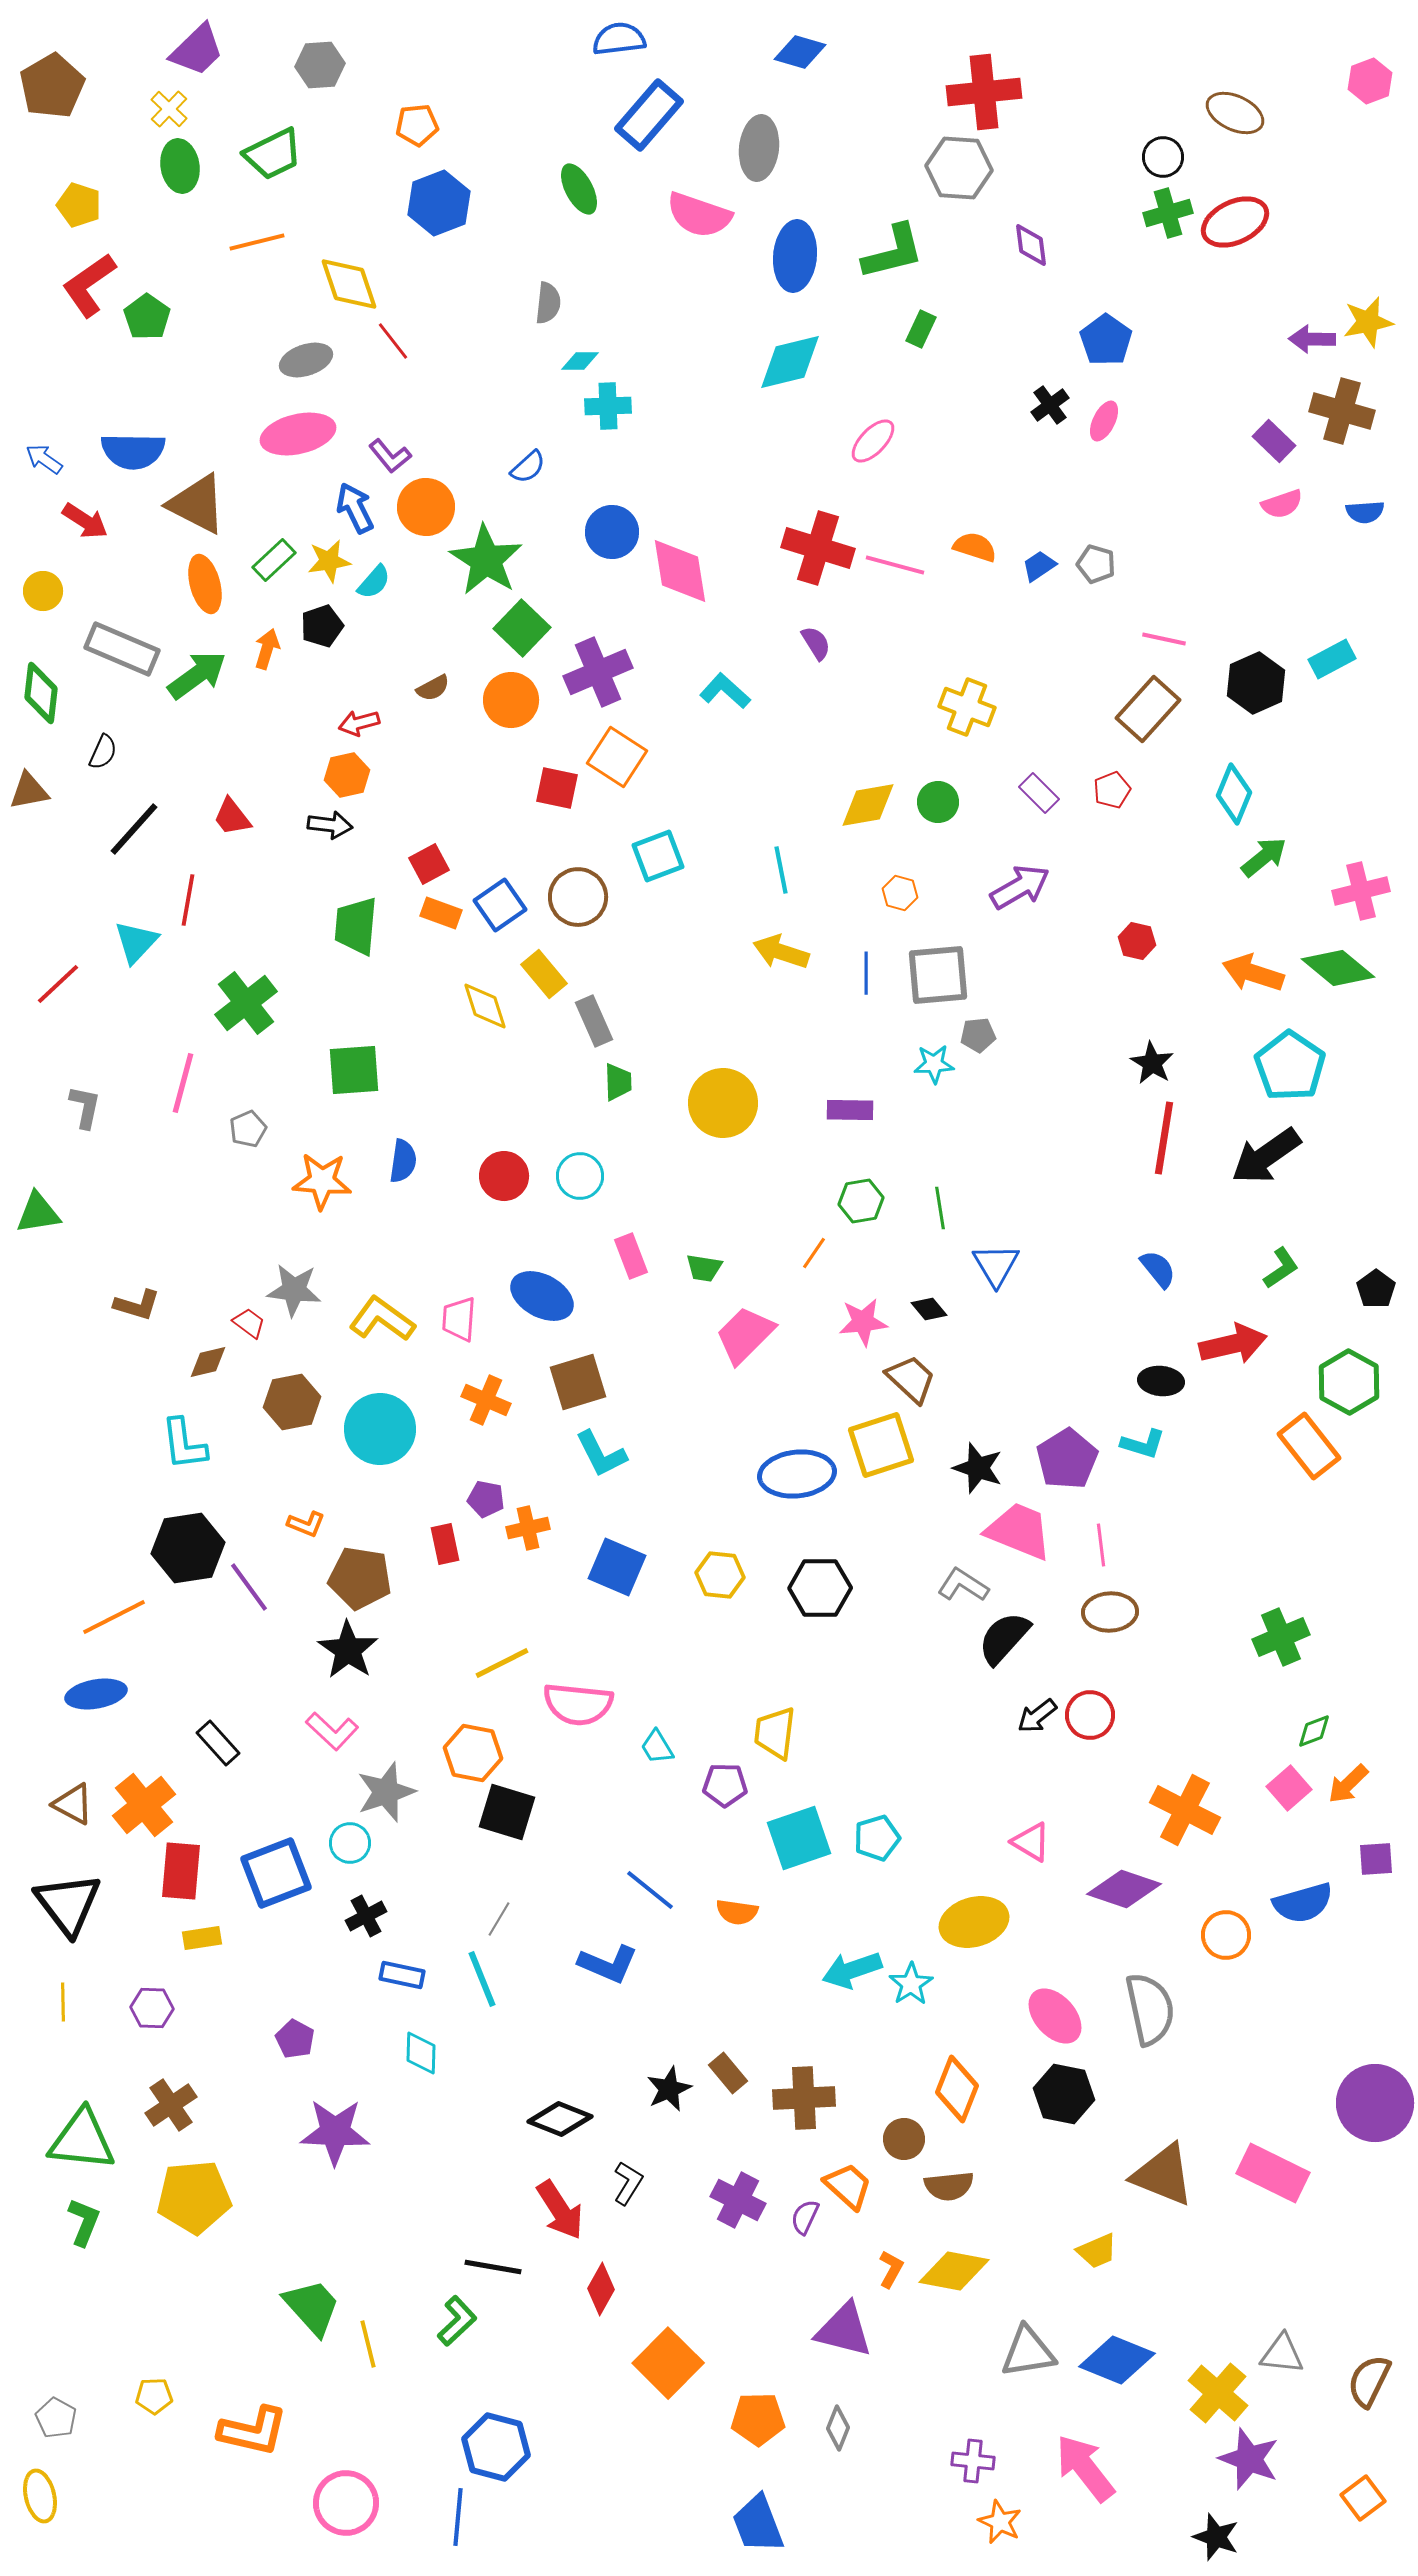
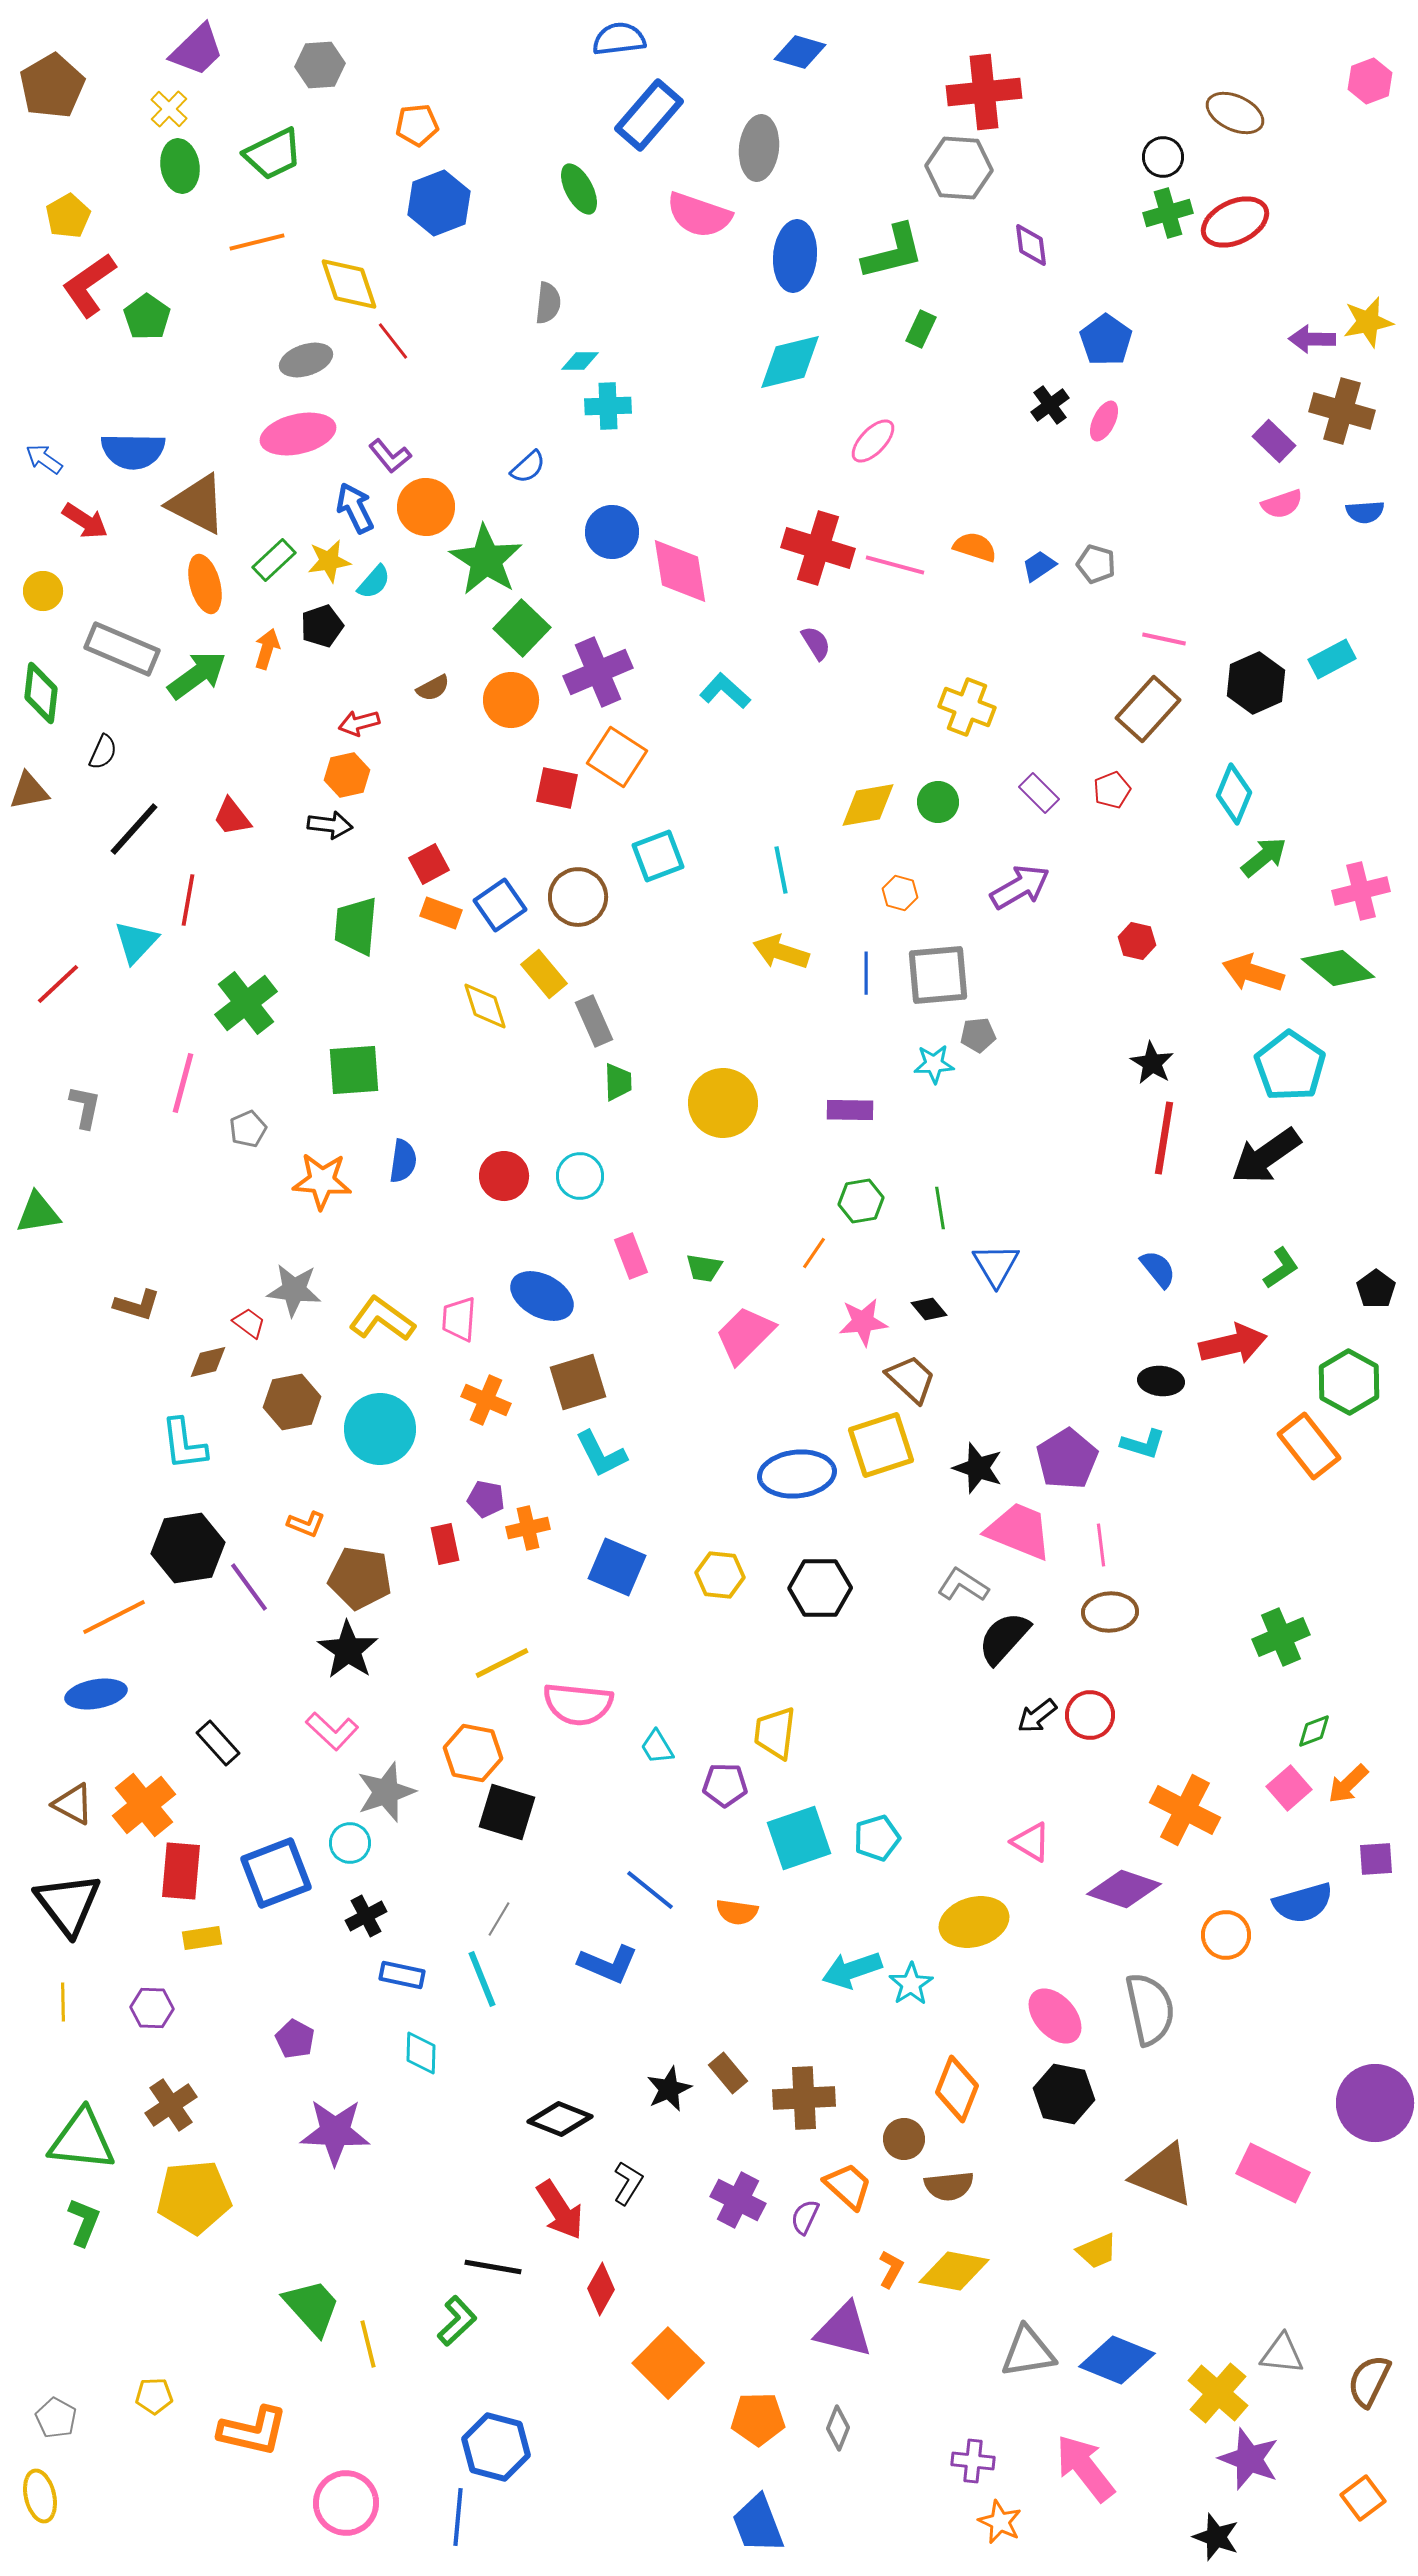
yellow pentagon at (79, 205): moved 11 px left, 11 px down; rotated 24 degrees clockwise
